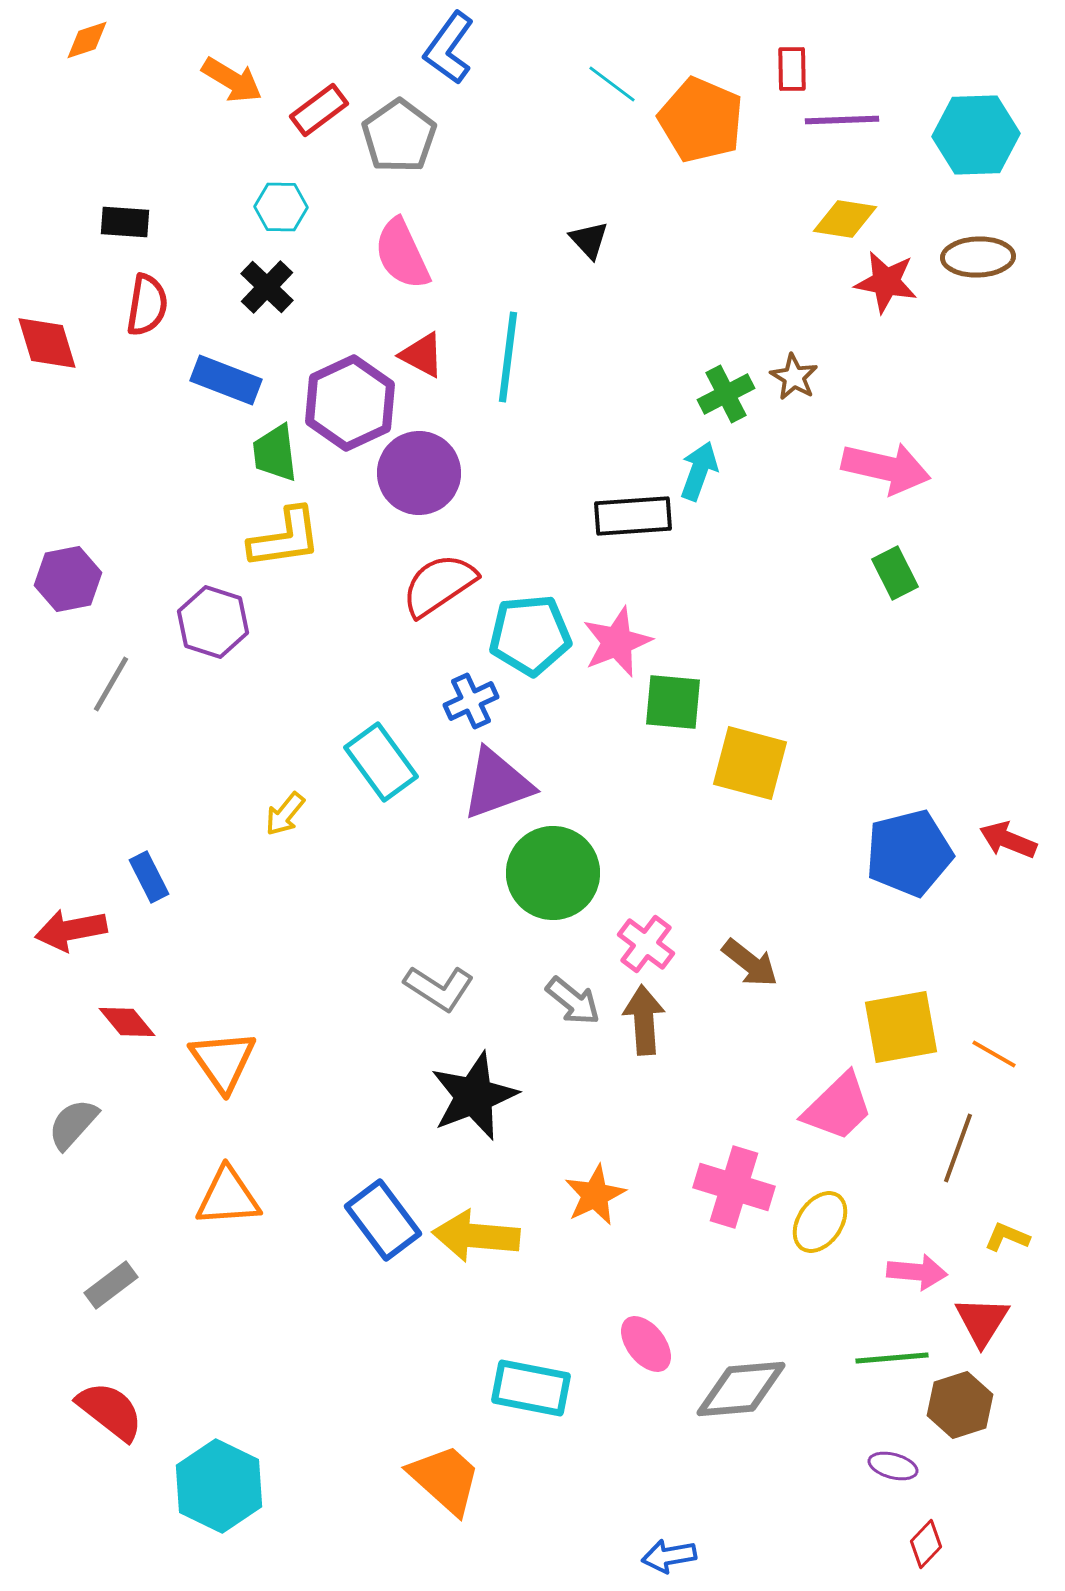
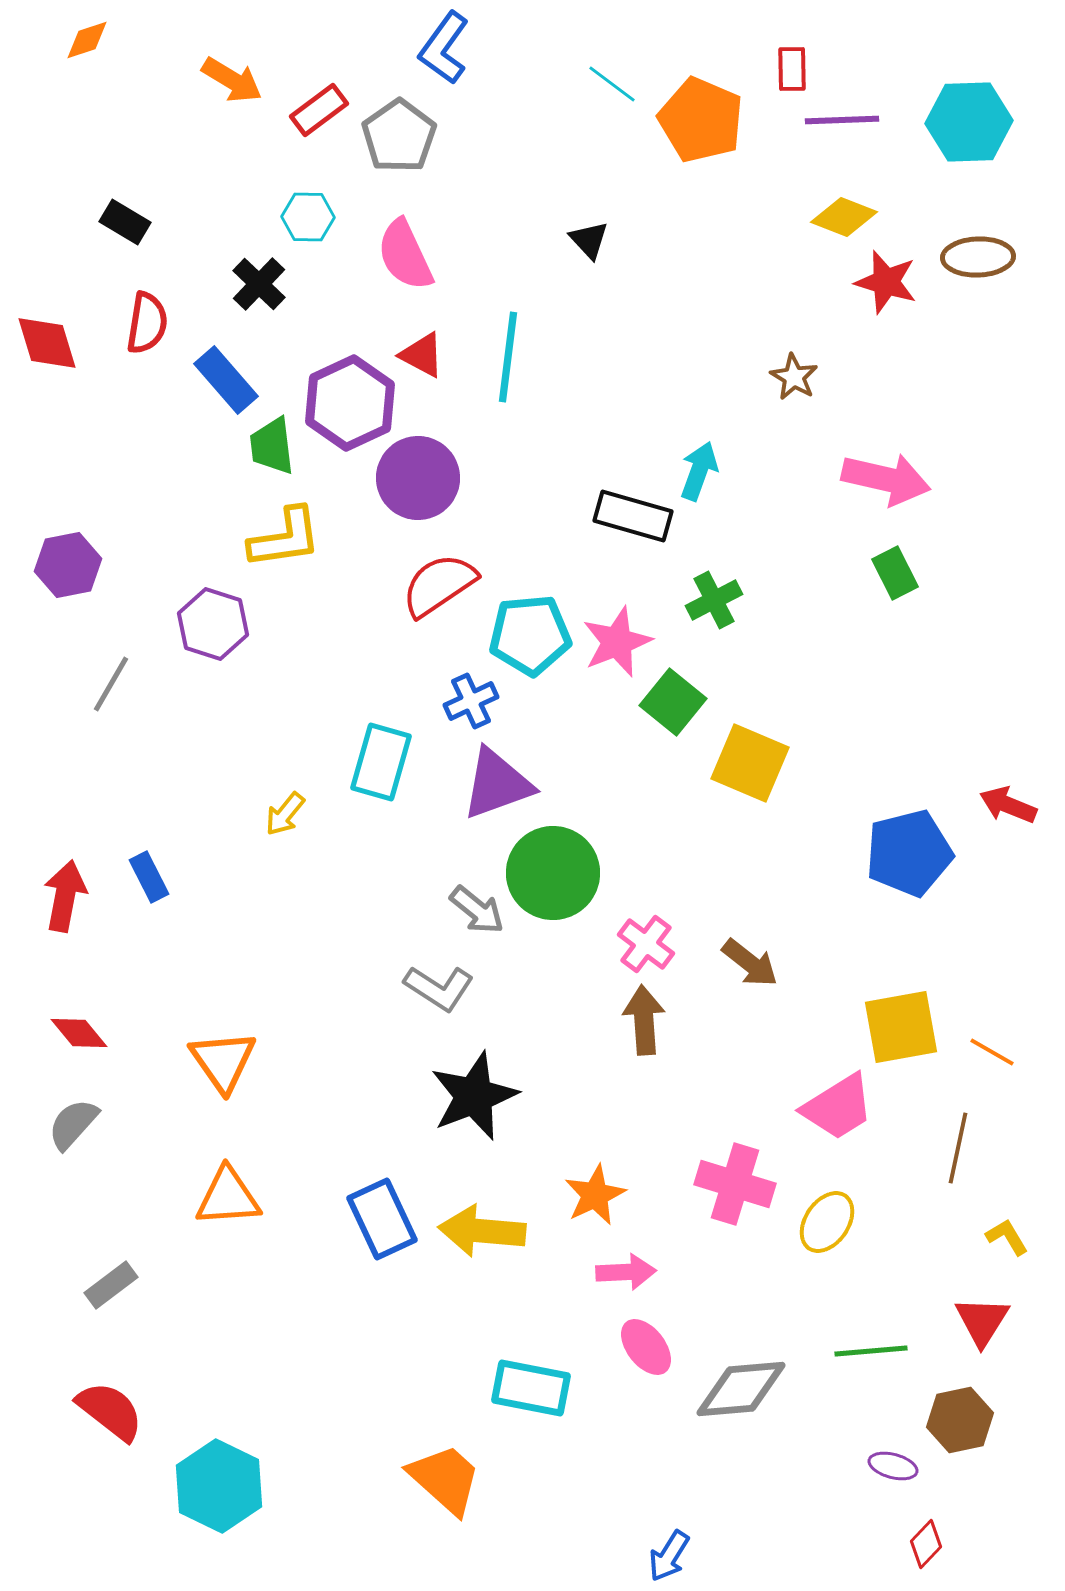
blue L-shape at (449, 48): moved 5 px left
cyan hexagon at (976, 135): moved 7 px left, 13 px up
cyan hexagon at (281, 207): moved 27 px right, 10 px down
yellow diamond at (845, 219): moved 1 px left, 2 px up; rotated 12 degrees clockwise
black rectangle at (125, 222): rotated 27 degrees clockwise
pink semicircle at (402, 254): moved 3 px right, 1 px down
red star at (886, 282): rotated 6 degrees clockwise
black cross at (267, 287): moved 8 px left, 3 px up
red semicircle at (147, 305): moved 18 px down
blue rectangle at (226, 380): rotated 28 degrees clockwise
green cross at (726, 394): moved 12 px left, 206 px down
green trapezoid at (275, 453): moved 3 px left, 7 px up
pink arrow at (886, 468): moved 11 px down
purple circle at (419, 473): moved 1 px left, 5 px down
black rectangle at (633, 516): rotated 20 degrees clockwise
purple hexagon at (68, 579): moved 14 px up
purple hexagon at (213, 622): moved 2 px down
green square at (673, 702): rotated 34 degrees clockwise
cyan rectangle at (381, 762): rotated 52 degrees clockwise
yellow square at (750, 763): rotated 8 degrees clockwise
red arrow at (1008, 840): moved 35 px up
red arrow at (71, 930): moved 6 px left, 34 px up; rotated 112 degrees clockwise
gray arrow at (573, 1001): moved 96 px left, 91 px up
red diamond at (127, 1022): moved 48 px left, 11 px down
orange line at (994, 1054): moved 2 px left, 2 px up
pink trapezoid at (838, 1107): rotated 12 degrees clockwise
brown line at (958, 1148): rotated 8 degrees counterclockwise
pink cross at (734, 1187): moved 1 px right, 3 px up
blue rectangle at (383, 1220): moved 1 px left, 1 px up; rotated 12 degrees clockwise
yellow ellipse at (820, 1222): moved 7 px right
yellow arrow at (476, 1236): moved 6 px right, 5 px up
yellow L-shape at (1007, 1237): rotated 36 degrees clockwise
pink arrow at (917, 1272): moved 291 px left; rotated 8 degrees counterclockwise
pink ellipse at (646, 1344): moved 3 px down
green line at (892, 1358): moved 21 px left, 7 px up
brown hexagon at (960, 1405): moved 15 px down; rotated 6 degrees clockwise
blue arrow at (669, 1556): rotated 48 degrees counterclockwise
